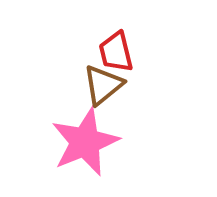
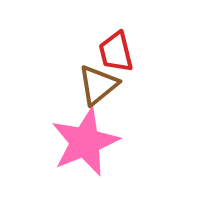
brown triangle: moved 5 px left
